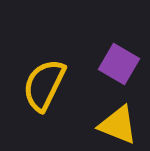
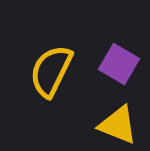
yellow semicircle: moved 7 px right, 14 px up
